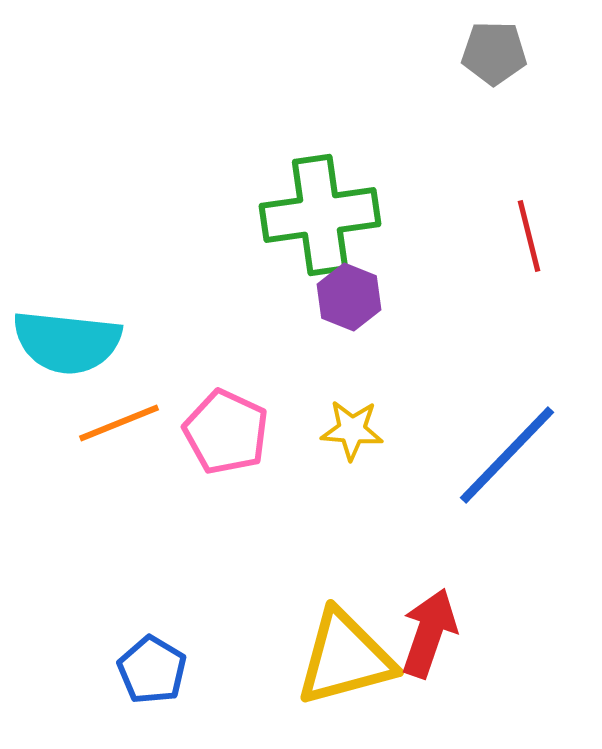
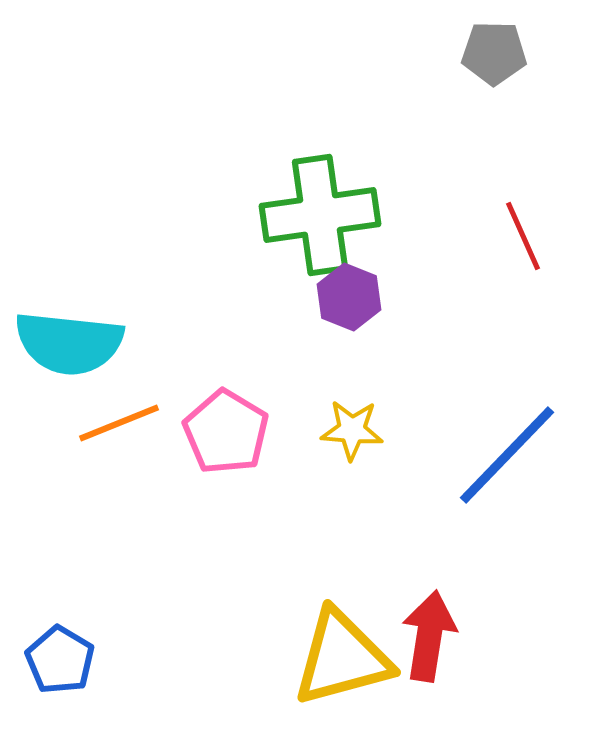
red line: moved 6 px left; rotated 10 degrees counterclockwise
cyan semicircle: moved 2 px right, 1 px down
pink pentagon: rotated 6 degrees clockwise
red arrow: moved 3 px down; rotated 10 degrees counterclockwise
yellow triangle: moved 3 px left
blue pentagon: moved 92 px left, 10 px up
